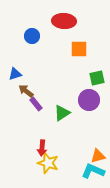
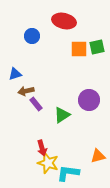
red ellipse: rotated 10 degrees clockwise
green square: moved 31 px up
brown arrow: rotated 49 degrees counterclockwise
green triangle: moved 2 px down
red arrow: rotated 21 degrees counterclockwise
cyan L-shape: moved 25 px left, 2 px down; rotated 15 degrees counterclockwise
